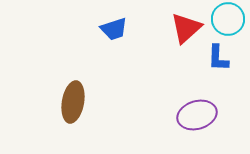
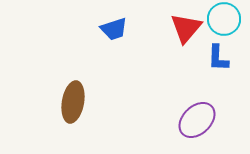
cyan circle: moved 4 px left
red triangle: rotated 8 degrees counterclockwise
purple ellipse: moved 5 px down; rotated 27 degrees counterclockwise
